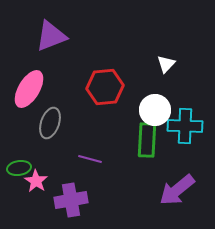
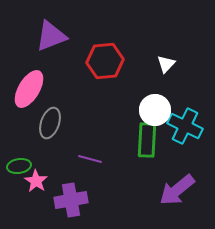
red hexagon: moved 26 px up
cyan cross: rotated 24 degrees clockwise
green ellipse: moved 2 px up
